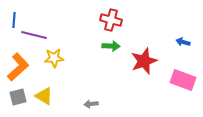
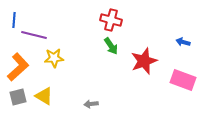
green arrow: rotated 54 degrees clockwise
